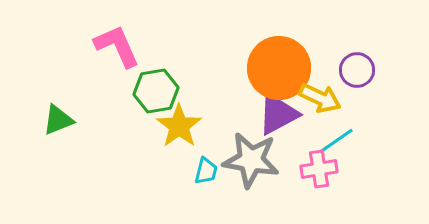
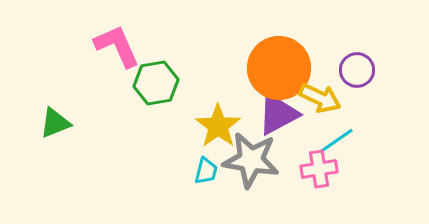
green hexagon: moved 8 px up
green triangle: moved 3 px left, 3 px down
yellow star: moved 39 px right
